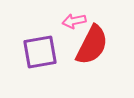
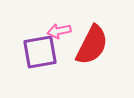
pink arrow: moved 15 px left, 10 px down
